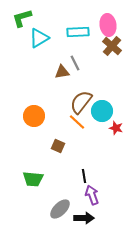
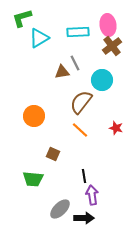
brown cross: rotated 12 degrees clockwise
cyan circle: moved 31 px up
orange line: moved 3 px right, 8 px down
brown square: moved 5 px left, 8 px down
purple arrow: rotated 12 degrees clockwise
